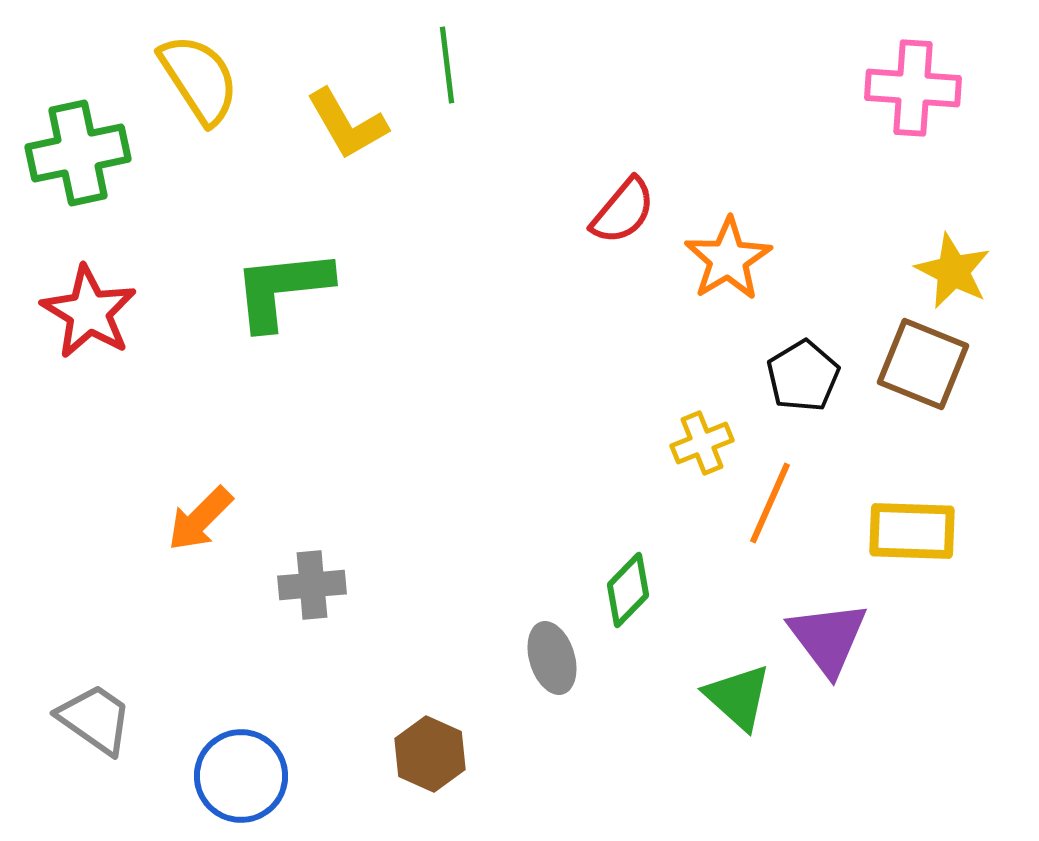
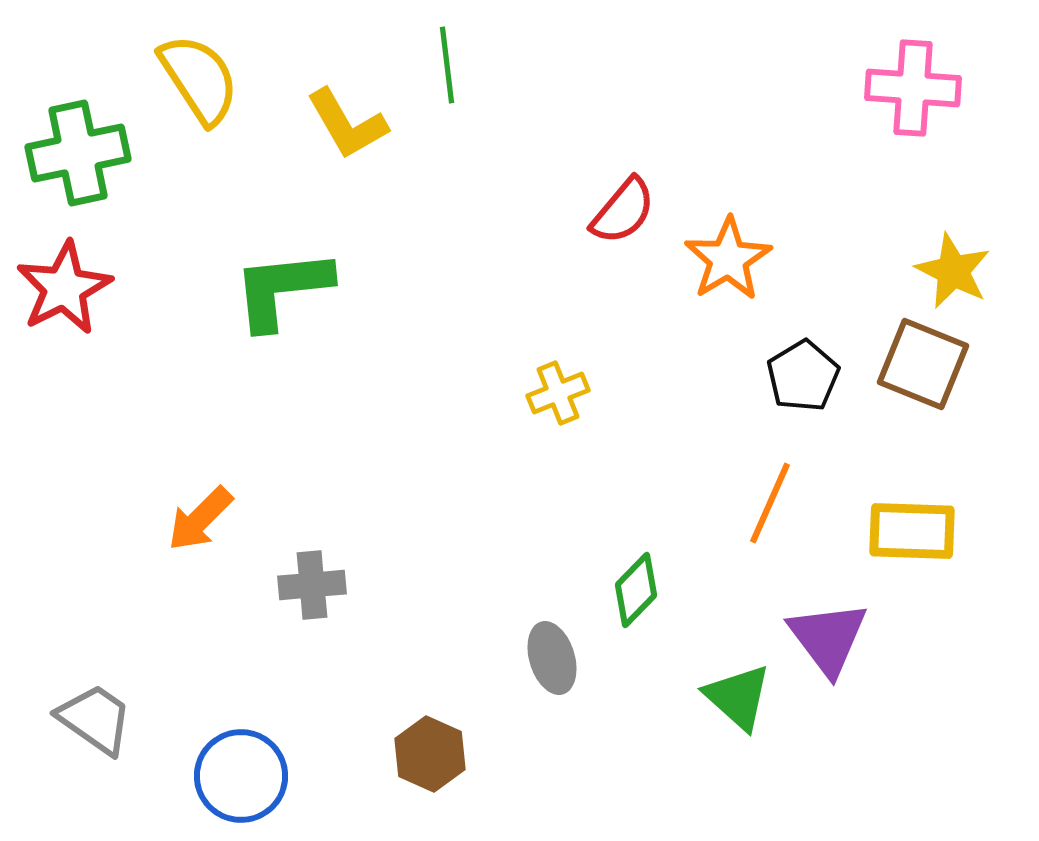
red star: moved 25 px left, 24 px up; rotated 14 degrees clockwise
yellow cross: moved 144 px left, 50 px up
green diamond: moved 8 px right
